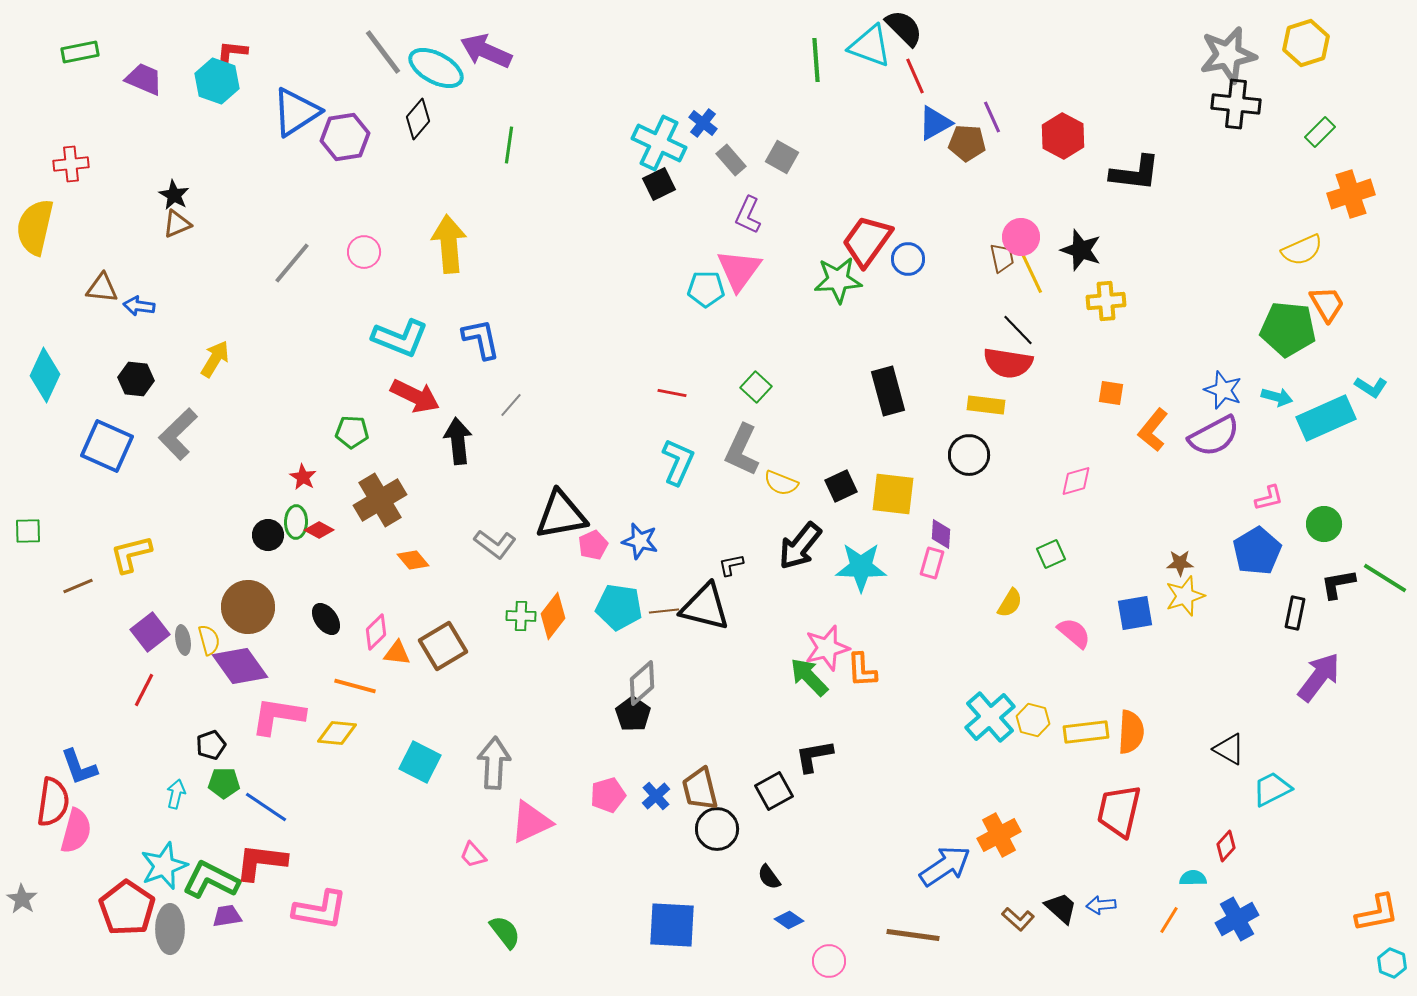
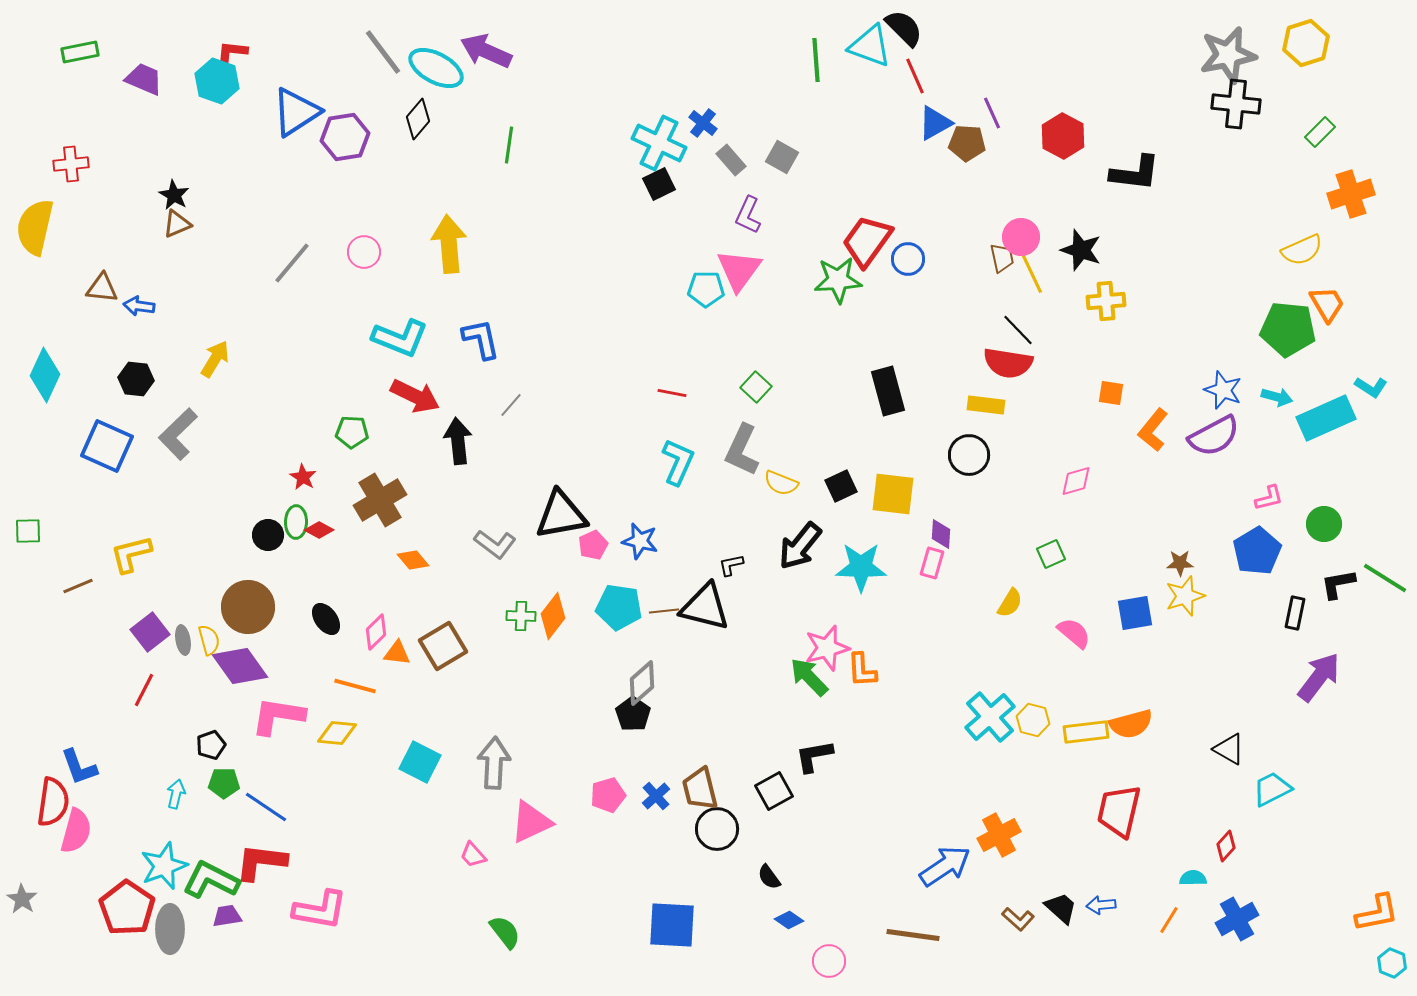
purple line at (992, 117): moved 4 px up
orange semicircle at (1131, 732): moved 8 px up; rotated 72 degrees clockwise
